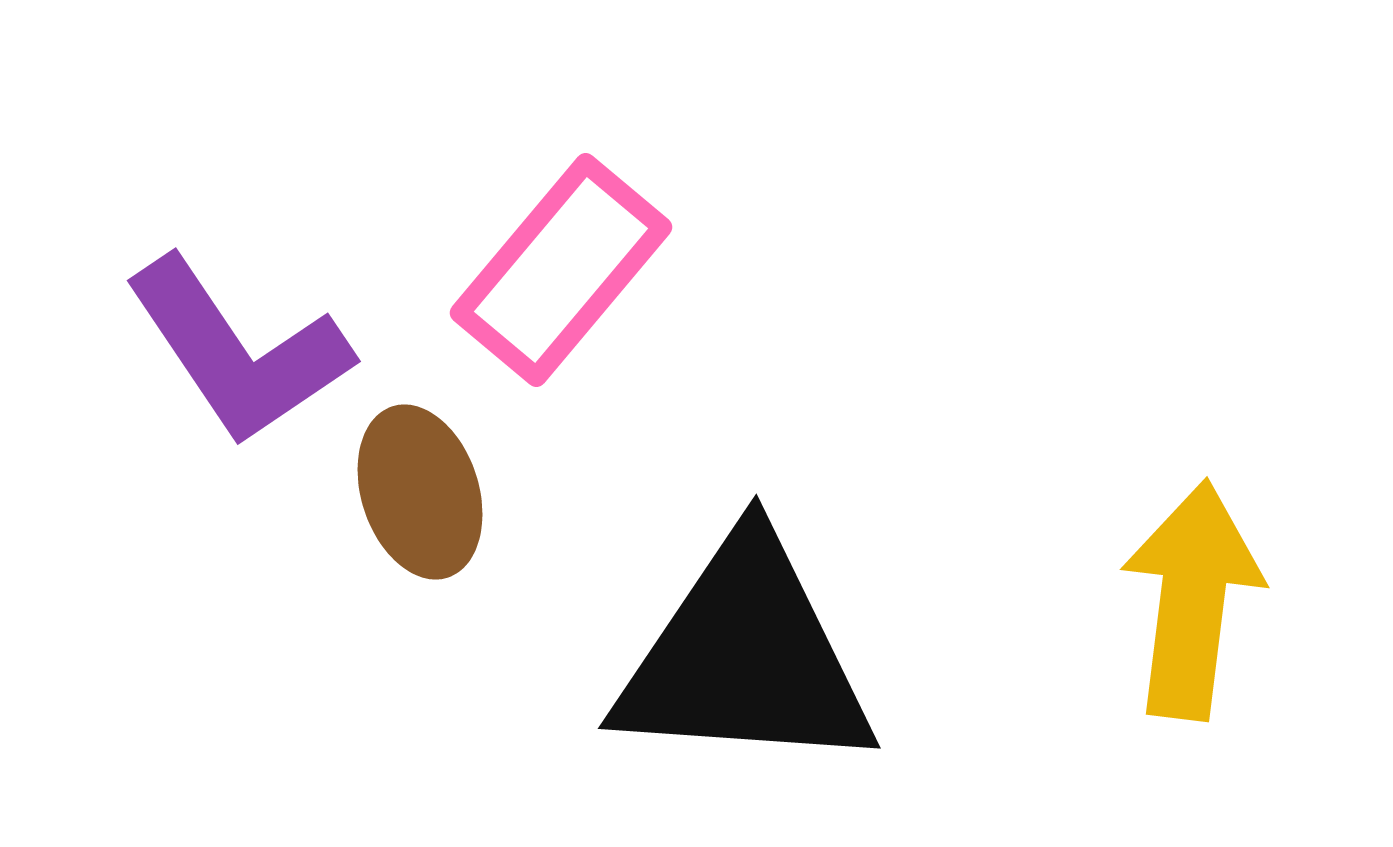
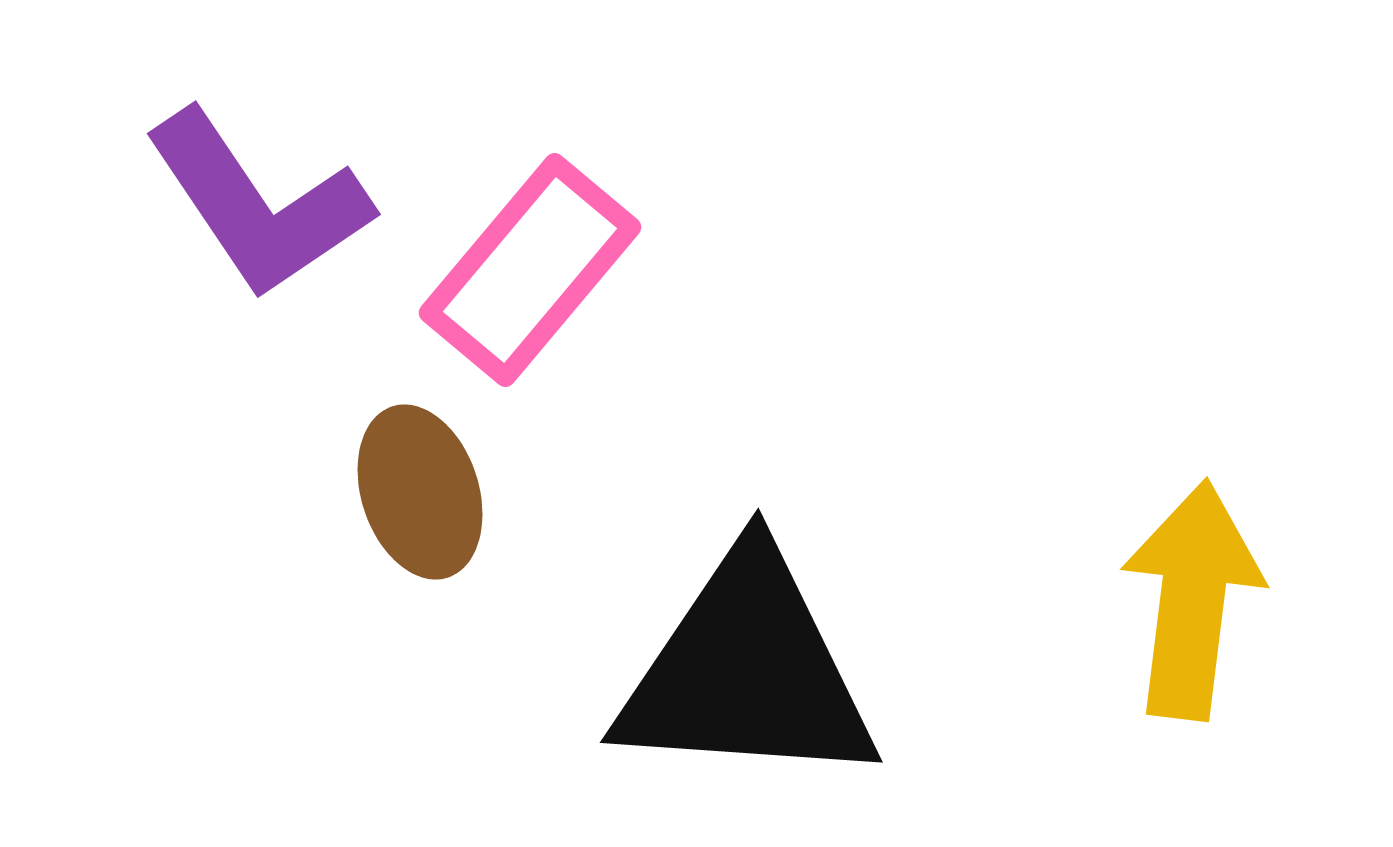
pink rectangle: moved 31 px left
purple L-shape: moved 20 px right, 147 px up
black triangle: moved 2 px right, 14 px down
